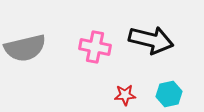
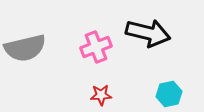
black arrow: moved 3 px left, 7 px up
pink cross: moved 1 px right; rotated 32 degrees counterclockwise
red star: moved 24 px left
